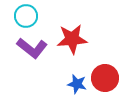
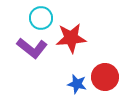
cyan circle: moved 15 px right, 2 px down
red star: moved 1 px left, 1 px up
red circle: moved 1 px up
